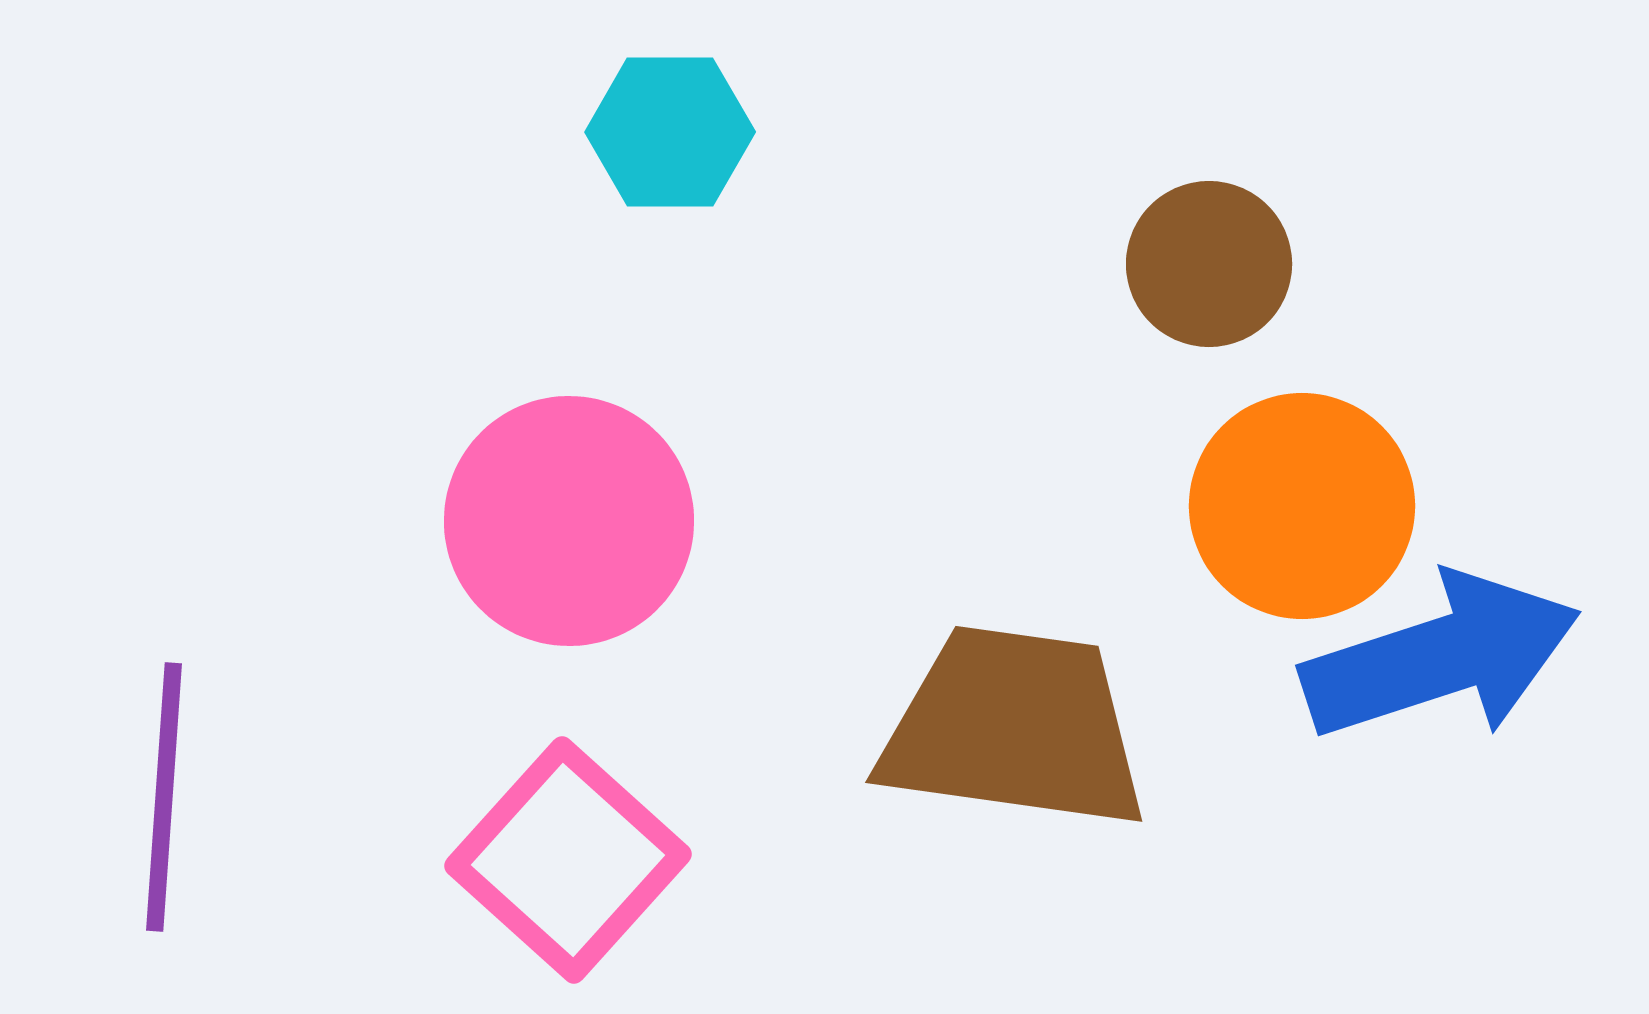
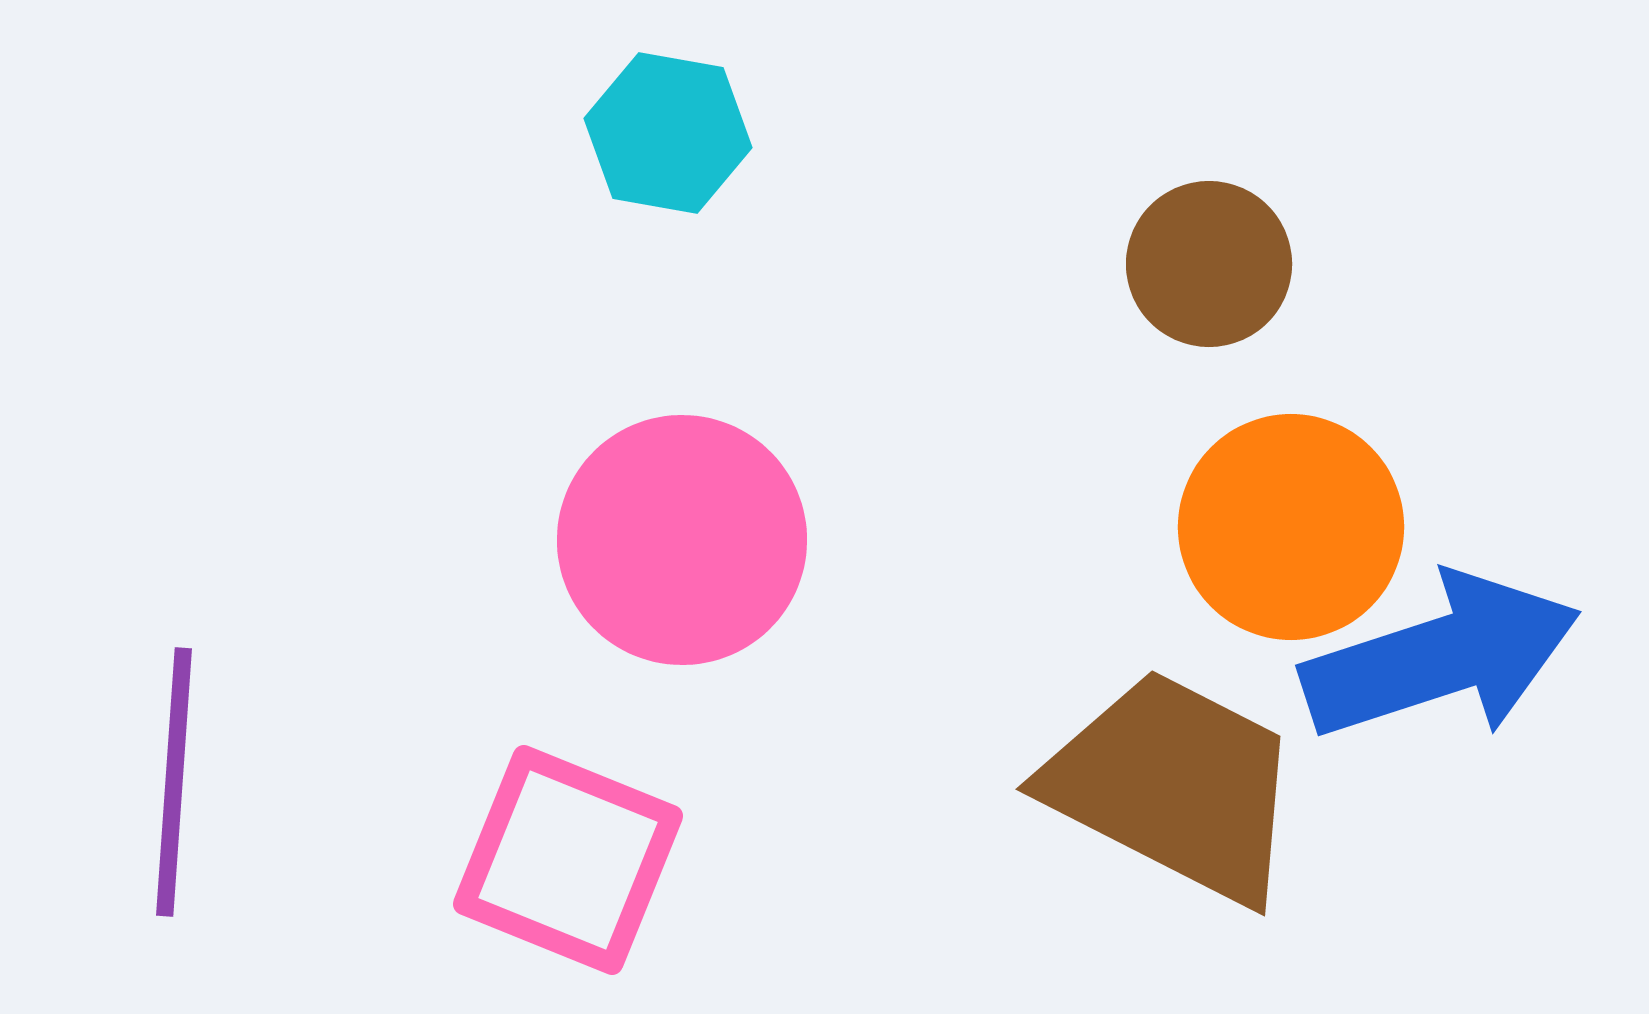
cyan hexagon: moved 2 px left, 1 px down; rotated 10 degrees clockwise
orange circle: moved 11 px left, 21 px down
pink circle: moved 113 px right, 19 px down
brown trapezoid: moved 160 px right, 58 px down; rotated 19 degrees clockwise
purple line: moved 10 px right, 15 px up
pink square: rotated 20 degrees counterclockwise
